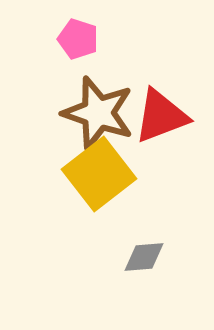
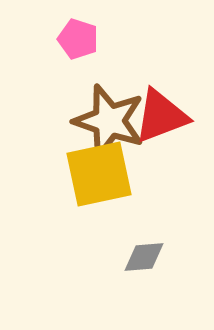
brown star: moved 11 px right, 8 px down
yellow square: rotated 26 degrees clockwise
